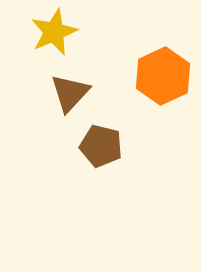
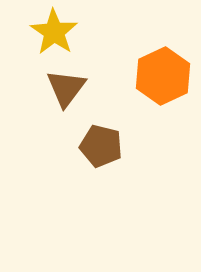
yellow star: rotated 15 degrees counterclockwise
brown triangle: moved 4 px left, 5 px up; rotated 6 degrees counterclockwise
